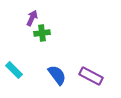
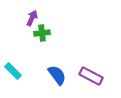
cyan rectangle: moved 1 px left, 1 px down
